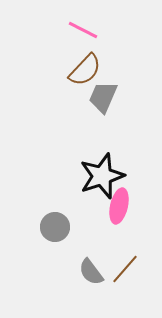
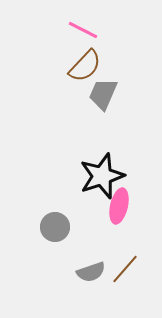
brown semicircle: moved 4 px up
gray trapezoid: moved 3 px up
gray semicircle: rotated 72 degrees counterclockwise
